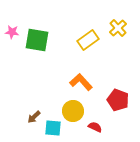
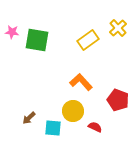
brown arrow: moved 5 px left, 1 px down
